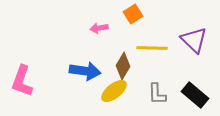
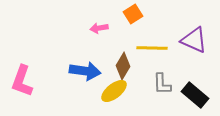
purple triangle: rotated 20 degrees counterclockwise
gray L-shape: moved 5 px right, 10 px up
